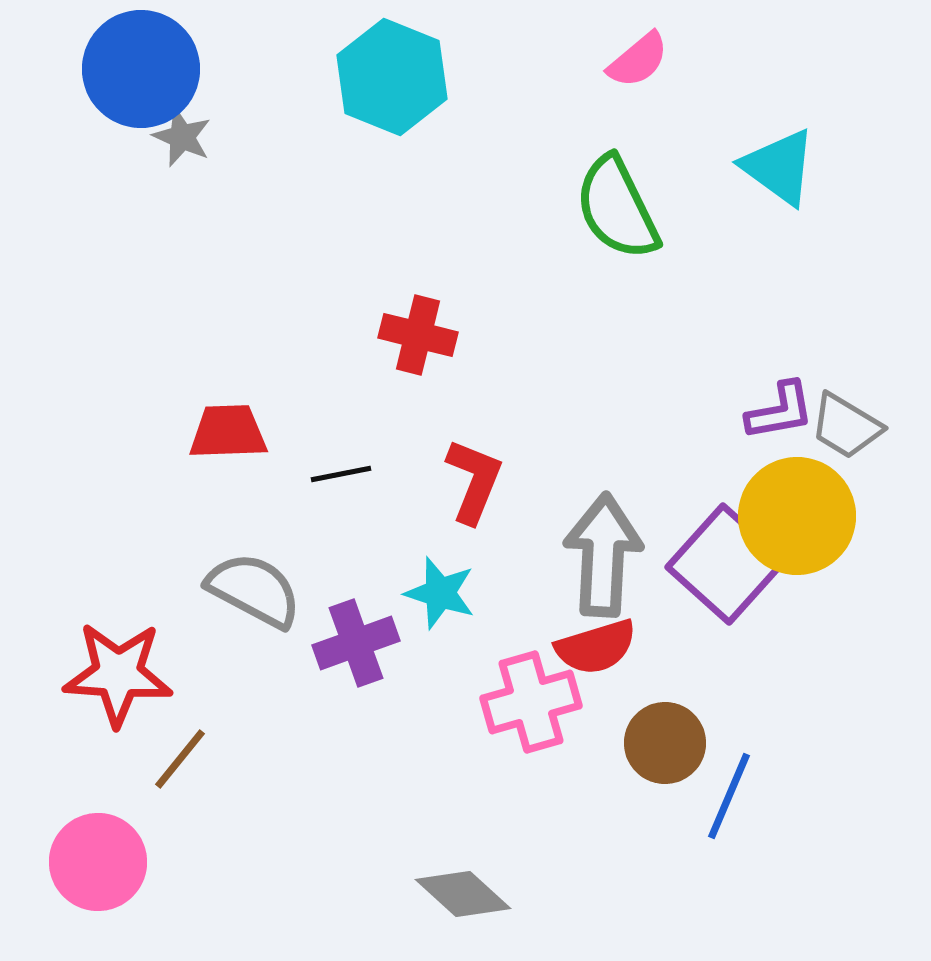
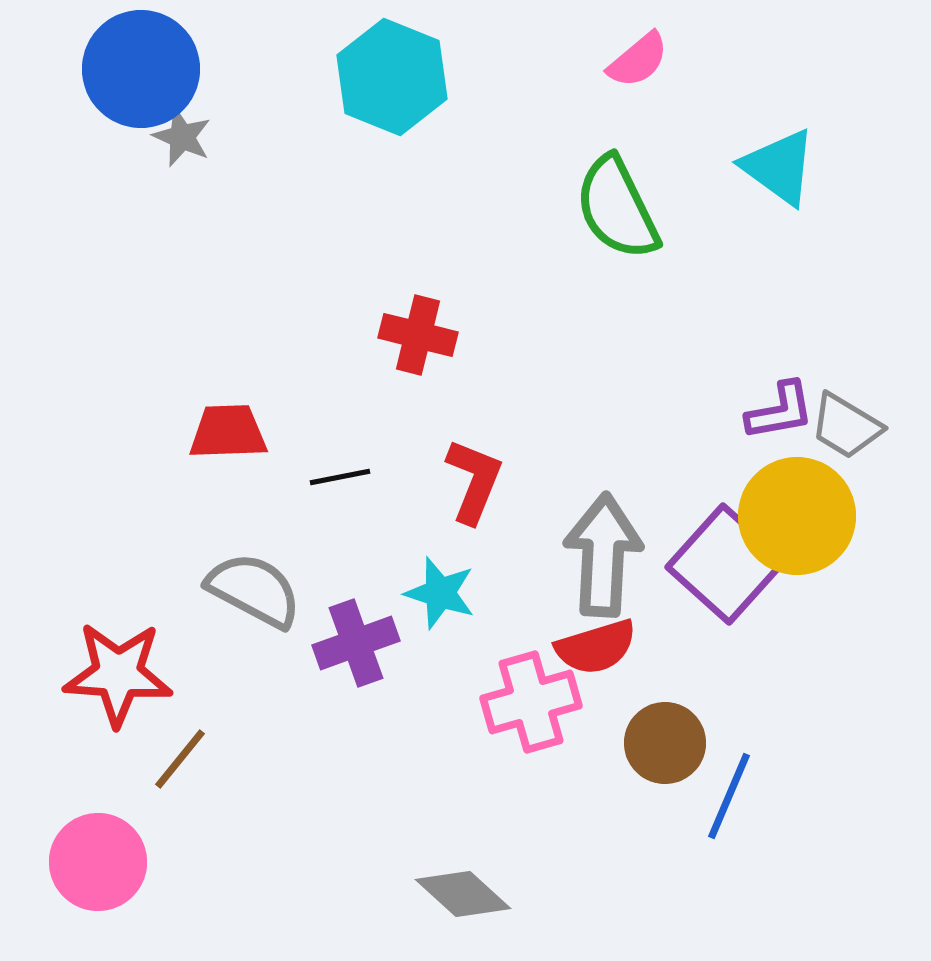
black line: moved 1 px left, 3 px down
